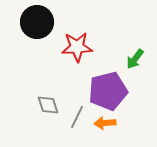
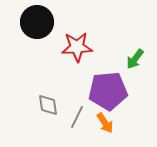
purple pentagon: rotated 9 degrees clockwise
gray diamond: rotated 10 degrees clockwise
orange arrow: rotated 120 degrees counterclockwise
